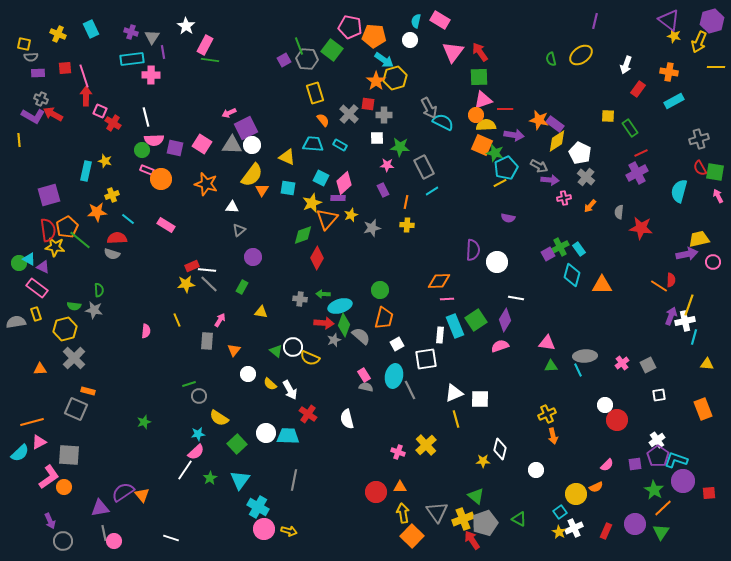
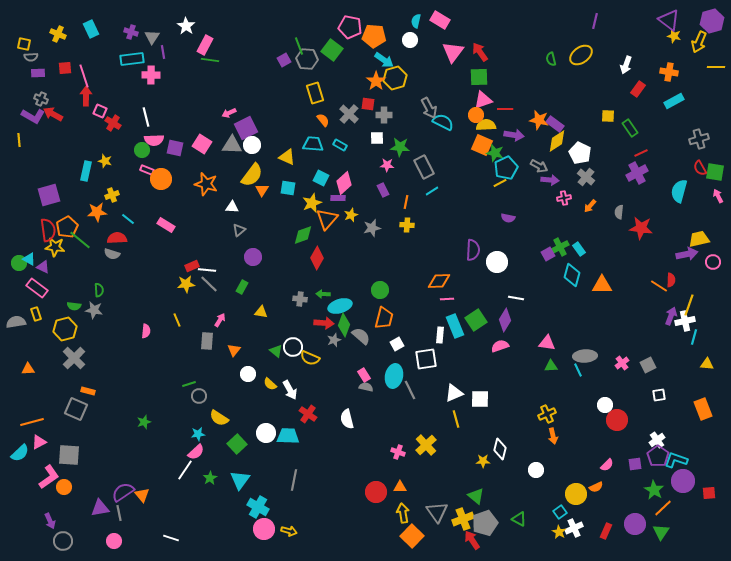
orange triangle at (40, 369): moved 12 px left
gray line at (104, 533): moved 15 px right, 20 px up
